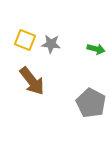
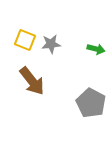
gray star: rotated 12 degrees counterclockwise
